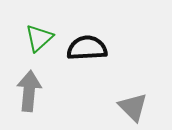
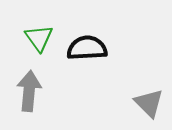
green triangle: rotated 24 degrees counterclockwise
gray triangle: moved 16 px right, 4 px up
